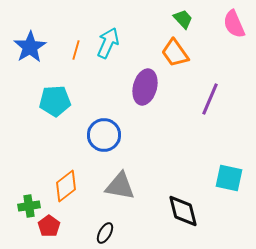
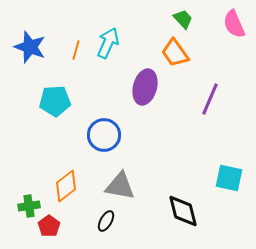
blue star: rotated 20 degrees counterclockwise
black ellipse: moved 1 px right, 12 px up
